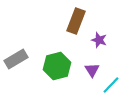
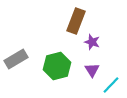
purple star: moved 7 px left, 2 px down
